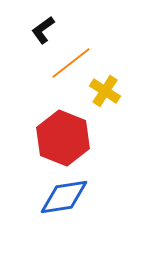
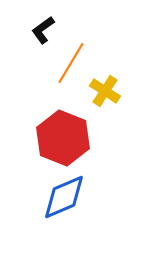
orange line: rotated 21 degrees counterclockwise
blue diamond: rotated 15 degrees counterclockwise
